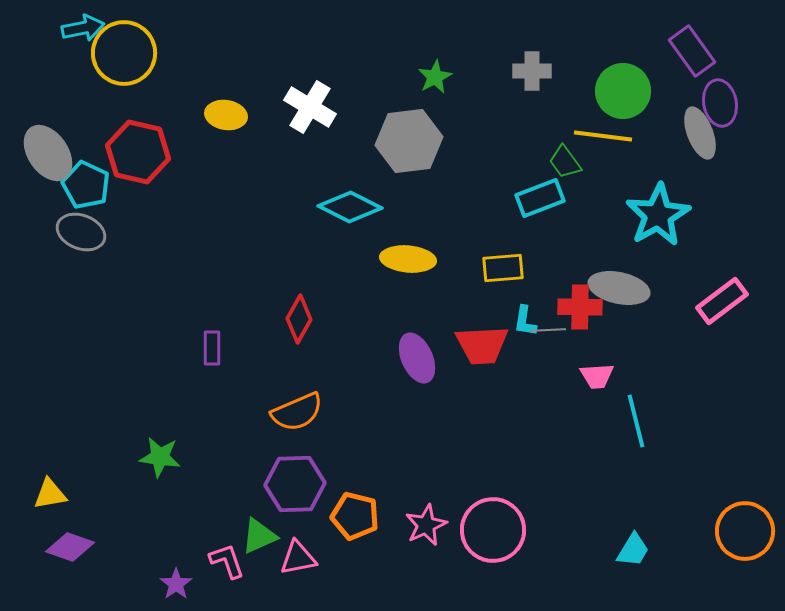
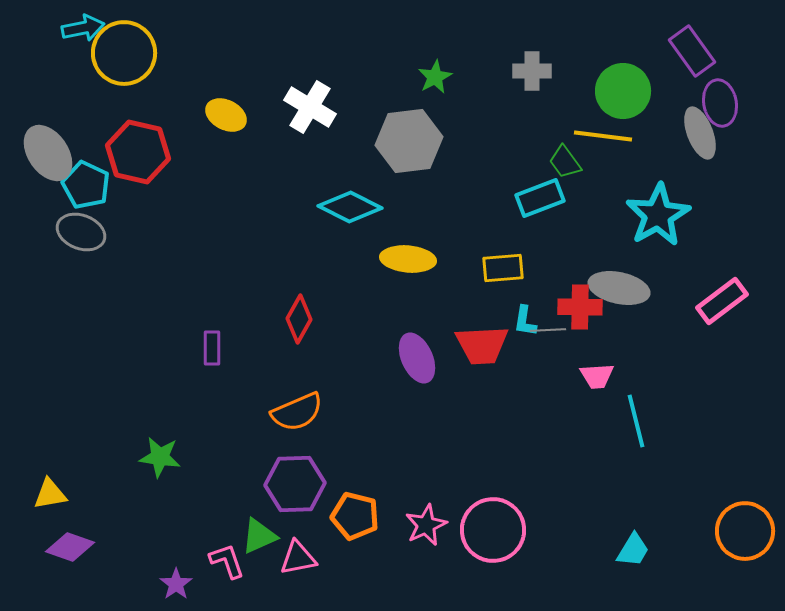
yellow ellipse at (226, 115): rotated 18 degrees clockwise
